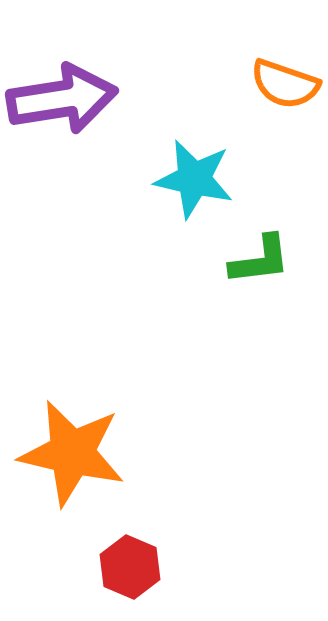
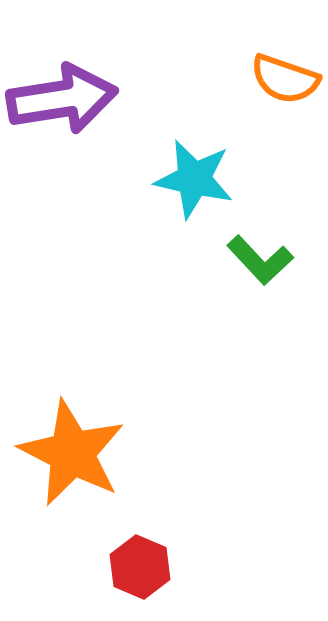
orange semicircle: moved 5 px up
green L-shape: rotated 54 degrees clockwise
orange star: rotated 14 degrees clockwise
red hexagon: moved 10 px right
